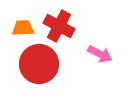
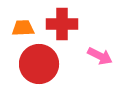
red cross: moved 3 px right, 2 px up; rotated 28 degrees counterclockwise
pink arrow: moved 2 px down
